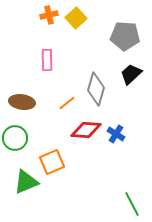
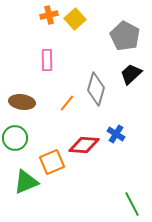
yellow square: moved 1 px left, 1 px down
gray pentagon: rotated 24 degrees clockwise
orange line: rotated 12 degrees counterclockwise
red diamond: moved 2 px left, 15 px down
